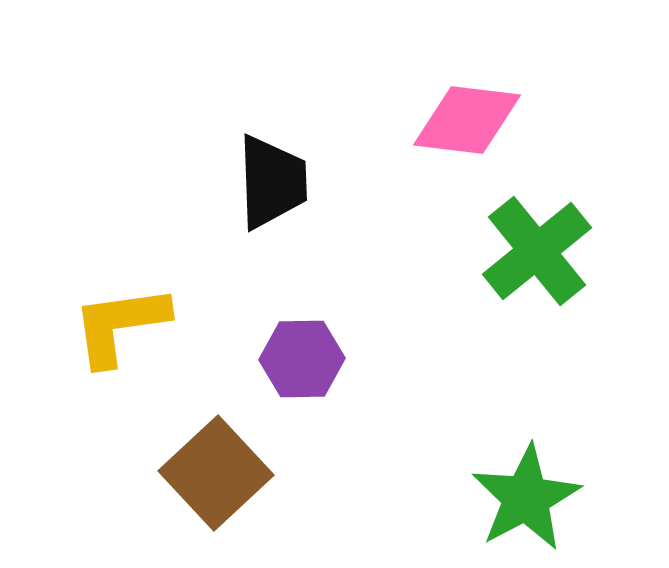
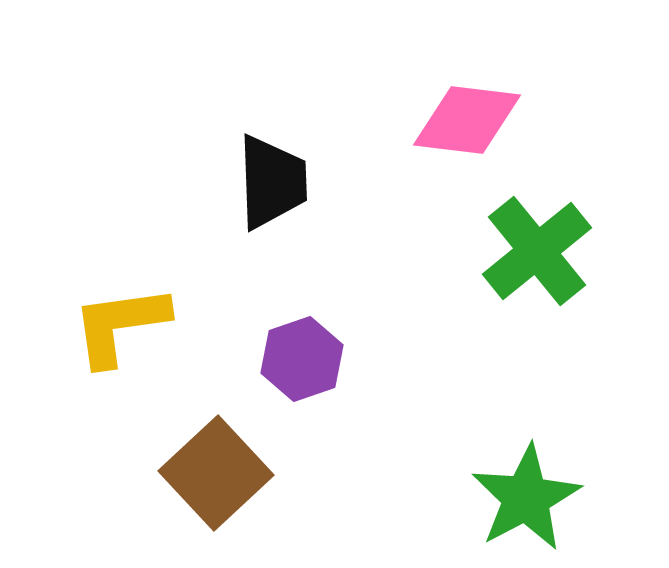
purple hexagon: rotated 18 degrees counterclockwise
